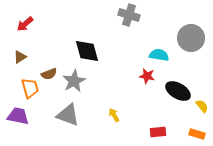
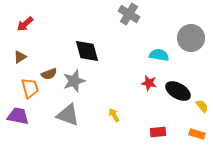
gray cross: moved 1 px up; rotated 15 degrees clockwise
red star: moved 2 px right, 7 px down
gray star: rotated 10 degrees clockwise
